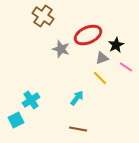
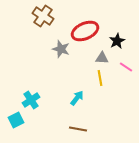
red ellipse: moved 3 px left, 4 px up
black star: moved 1 px right, 4 px up
gray triangle: rotated 24 degrees clockwise
yellow line: rotated 35 degrees clockwise
